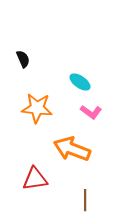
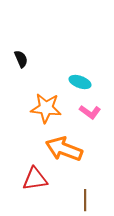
black semicircle: moved 2 px left
cyan ellipse: rotated 15 degrees counterclockwise
orange star: moved 9 px right
pink L-shape: moved 1 px left
orange arrow: moved 8 px left
